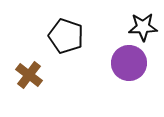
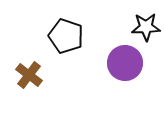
black star: moved 3 px right
purple circle: moved 4 px left
